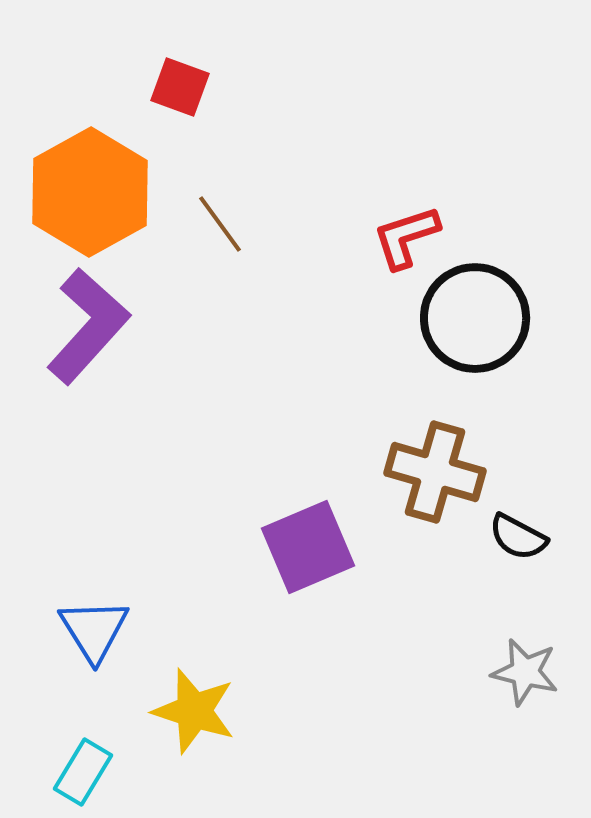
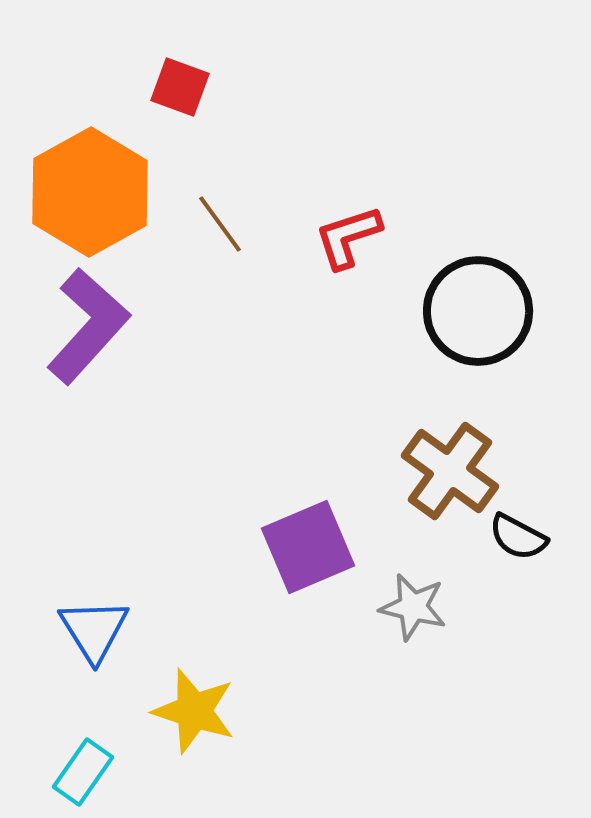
red L-shape: moved 58 px left
black circle: moved 3 px right, 7 px up
brown cross: moved 15 px right, 1 px up; rotated 20 degrees clockwise
gray star: moved 112 px left, 65 px up
cyan rectangle: rotated 4 degrees clockwise
